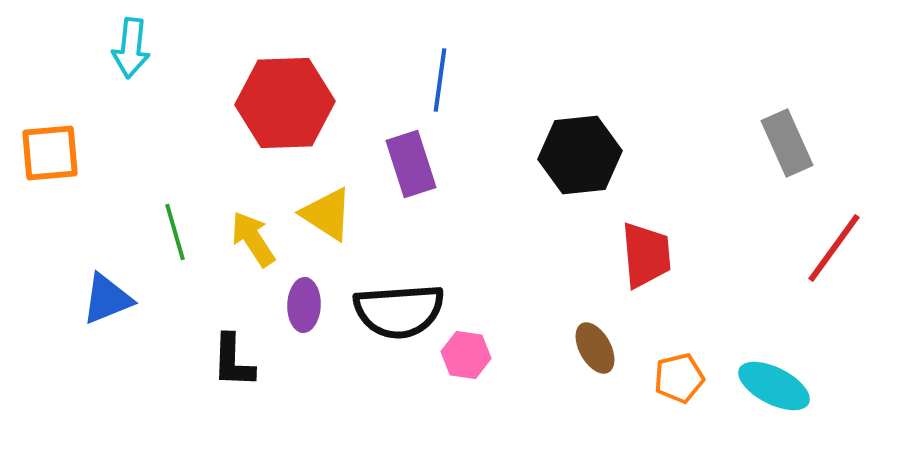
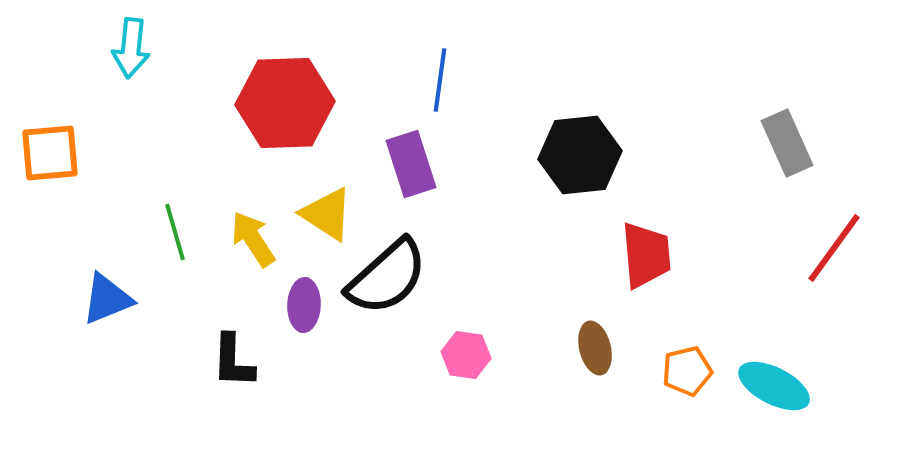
black semicircle: moved 12 px left, 34 px up; rotated 38 degrees counterclockwise
brown ellipse: rotated 15 degrees clockwise
orange pentagon: moved 8 px right, 7 px up
